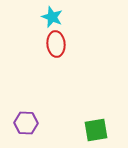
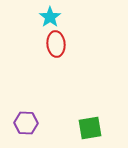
cyan star: moved 2 px left; rotated 15 degrees clockwise
green square: moved 6 px left, 2 px up
